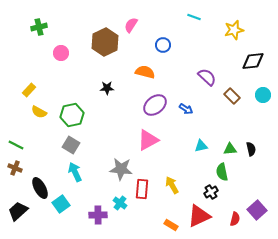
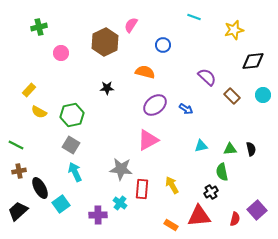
brown cross: moved 4 px right, 3 px down; rotated 32 degrees counterclockwise
red triangle: rotated 20 degrees clockwise
